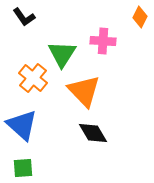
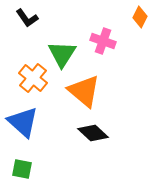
black L-shape: moved 3 px right, 1 px down
pink cross: rotated 15 degrees clockwise
orange triangle: rotated 6 degrees counterclockwise
blue triangle: moved 1 px right, 3 px up
black diamond: rotated 16 degrees counterclockwise
green square: moved 1 px left, 1 px down; rotated 15 degrees clockwise
